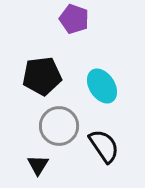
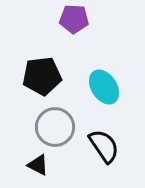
purple pentagon: rotated 16 degrees counterclockwise
cyan ellipse: moved 2 px right, 1 px down
gray circle: moved 4 px left, 1 px down
black triangle: rotated 35 degrees counterclockwise
